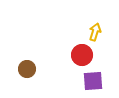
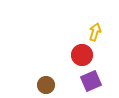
brown circle: moved 19 px right, 16 px down
purple square: moved 2 px left; rotated 20 degrees counterclockwise
